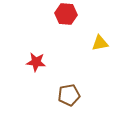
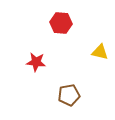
red hexagon: moved 5 px left, 9 px down
yellow triangle: moved 9 px down; rotated 24 degrees clockwise
